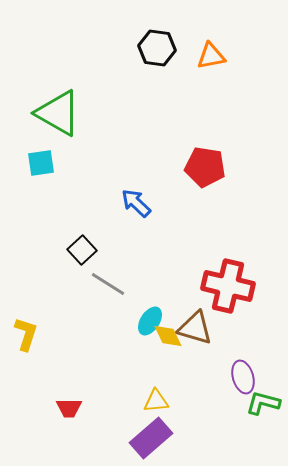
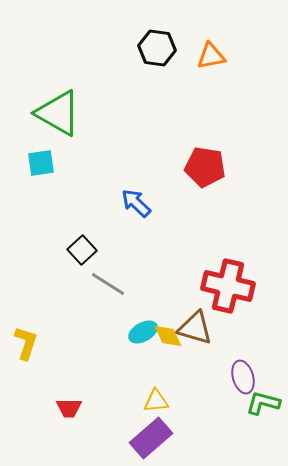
cyan ellipse: moved 7 px left, 11 px down; rotated 28 degrees clockwise
yellow L-shape: moved 9 px down
